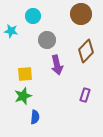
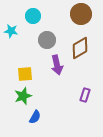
brown diamond: moved 6 px left, 3 px up; rotated 15 degrees clockwise
blue semicircle: rotated 24 degrees clockwise
